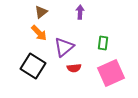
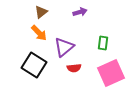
purple arrow: rotated 72 degrees clockwise
black square: moved 1 px right, 1 px up
